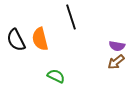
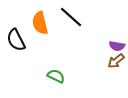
black line: rotated 30 degrees counterclockwise
orange semicircle: moved 16 px up
brown arrow: moved 1 px up
